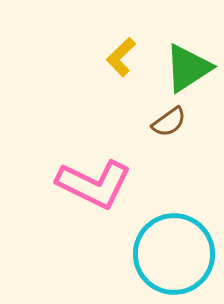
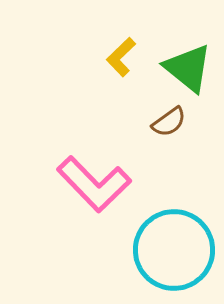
green triangle: rotated 48 degrees counterclockwise
pink L-shape: rotated 20 degrees clockwise
cyan circle: moved 4 px up
